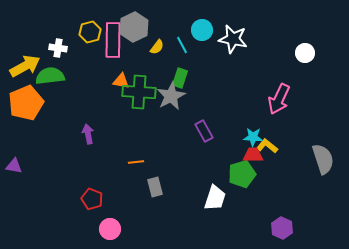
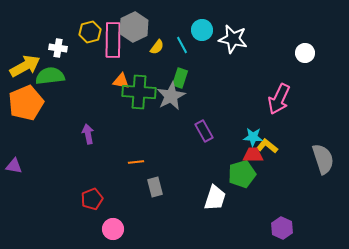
red pentagon: rotated 30 degrees clockwise
pink circle: moved 3 px right
